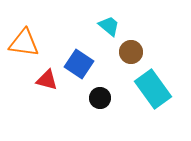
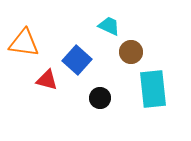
cyan trapezoid: rotated 15 degrees counterclockwise
blue square: moved 2 px left, 4 px up; rotated 8 degrees clockwise
cyan rectangle: rotated 30 degrees clockwise
